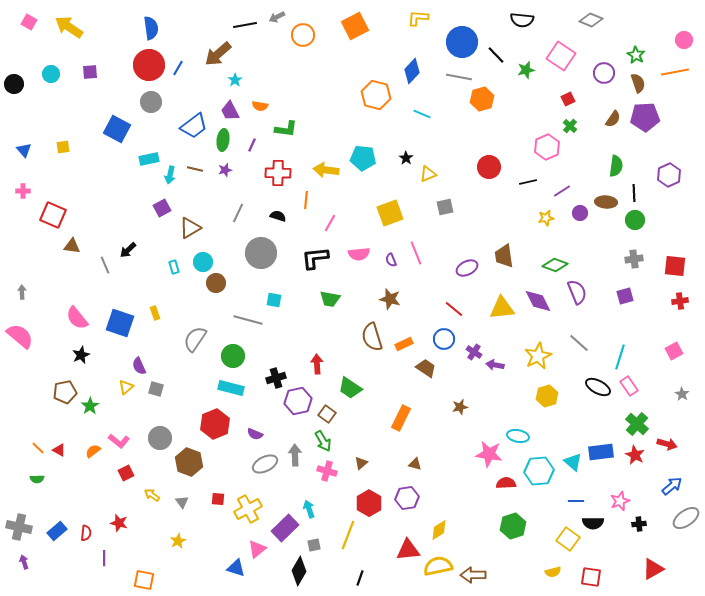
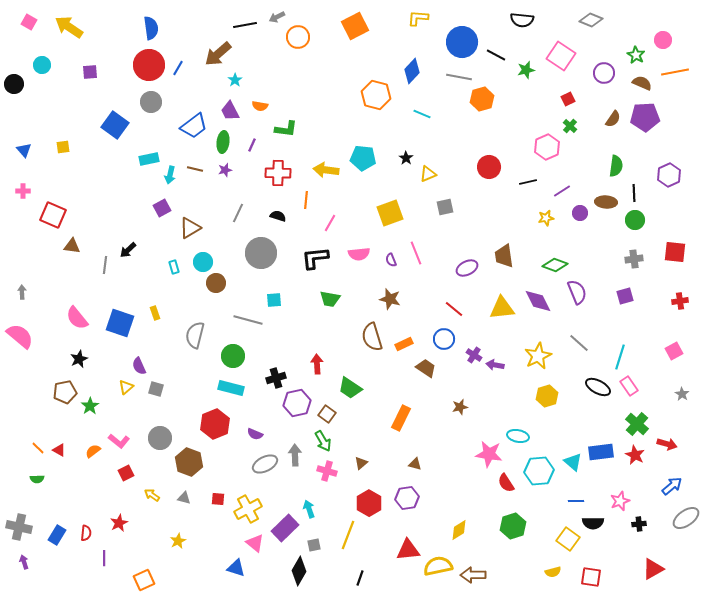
orange circle at (303, 35): moved 5 px left, 2 px down
pink circle at (684, 40): moved 21 px left
black line at (496, 55): rotated 18 degrees counterclockwise
cyan circle at (51, 74): moved 9 px left, 9 px up
brown semicircle at (638, 83): moved 4 px right; rotated 48 degrees counterclockwise
blue square at (117, 129): moved 2 px left, 4 px up; rotated 8 degrees clockwise
green ellipse at (223, 140): moved 2 px down
gray line at (105, 265): rotated 30 degrees clockwise
red square at (675, 266): moved 14 px up
cyan square at (274, 300): rotated 14 degrees counterclockwise
gray semicircle at (195, 339): moved 4 px up; rotated 20 degrees counterclockwise
purple cross at (474, 352): moved 3 px down
black star at (81, 355): moved 2 px left, 4 px down
purple hexagon at (298, 401): moved 1 px left, 2 px down
red semicircle at (506, 483): rotated 120 degrees counterclockwise
gray triangle at (182, 502): moved 2 px right, 4 px up; rotated 40 degrees counterclockwise
red star at (119, 523): rotated 30 degrees clockwise
yellow diamond at (439, 530): moved 20 px right
blue rectangle at (57, 531): moved 4 px down; rotated 18 degrees counterclockwise
pink triangle at (257, 549): moved 2 px left, 6 px up; rotated 42 degrees counterclockwise
orange square at (144, 580): rotated 35 degrees counterclockwise
